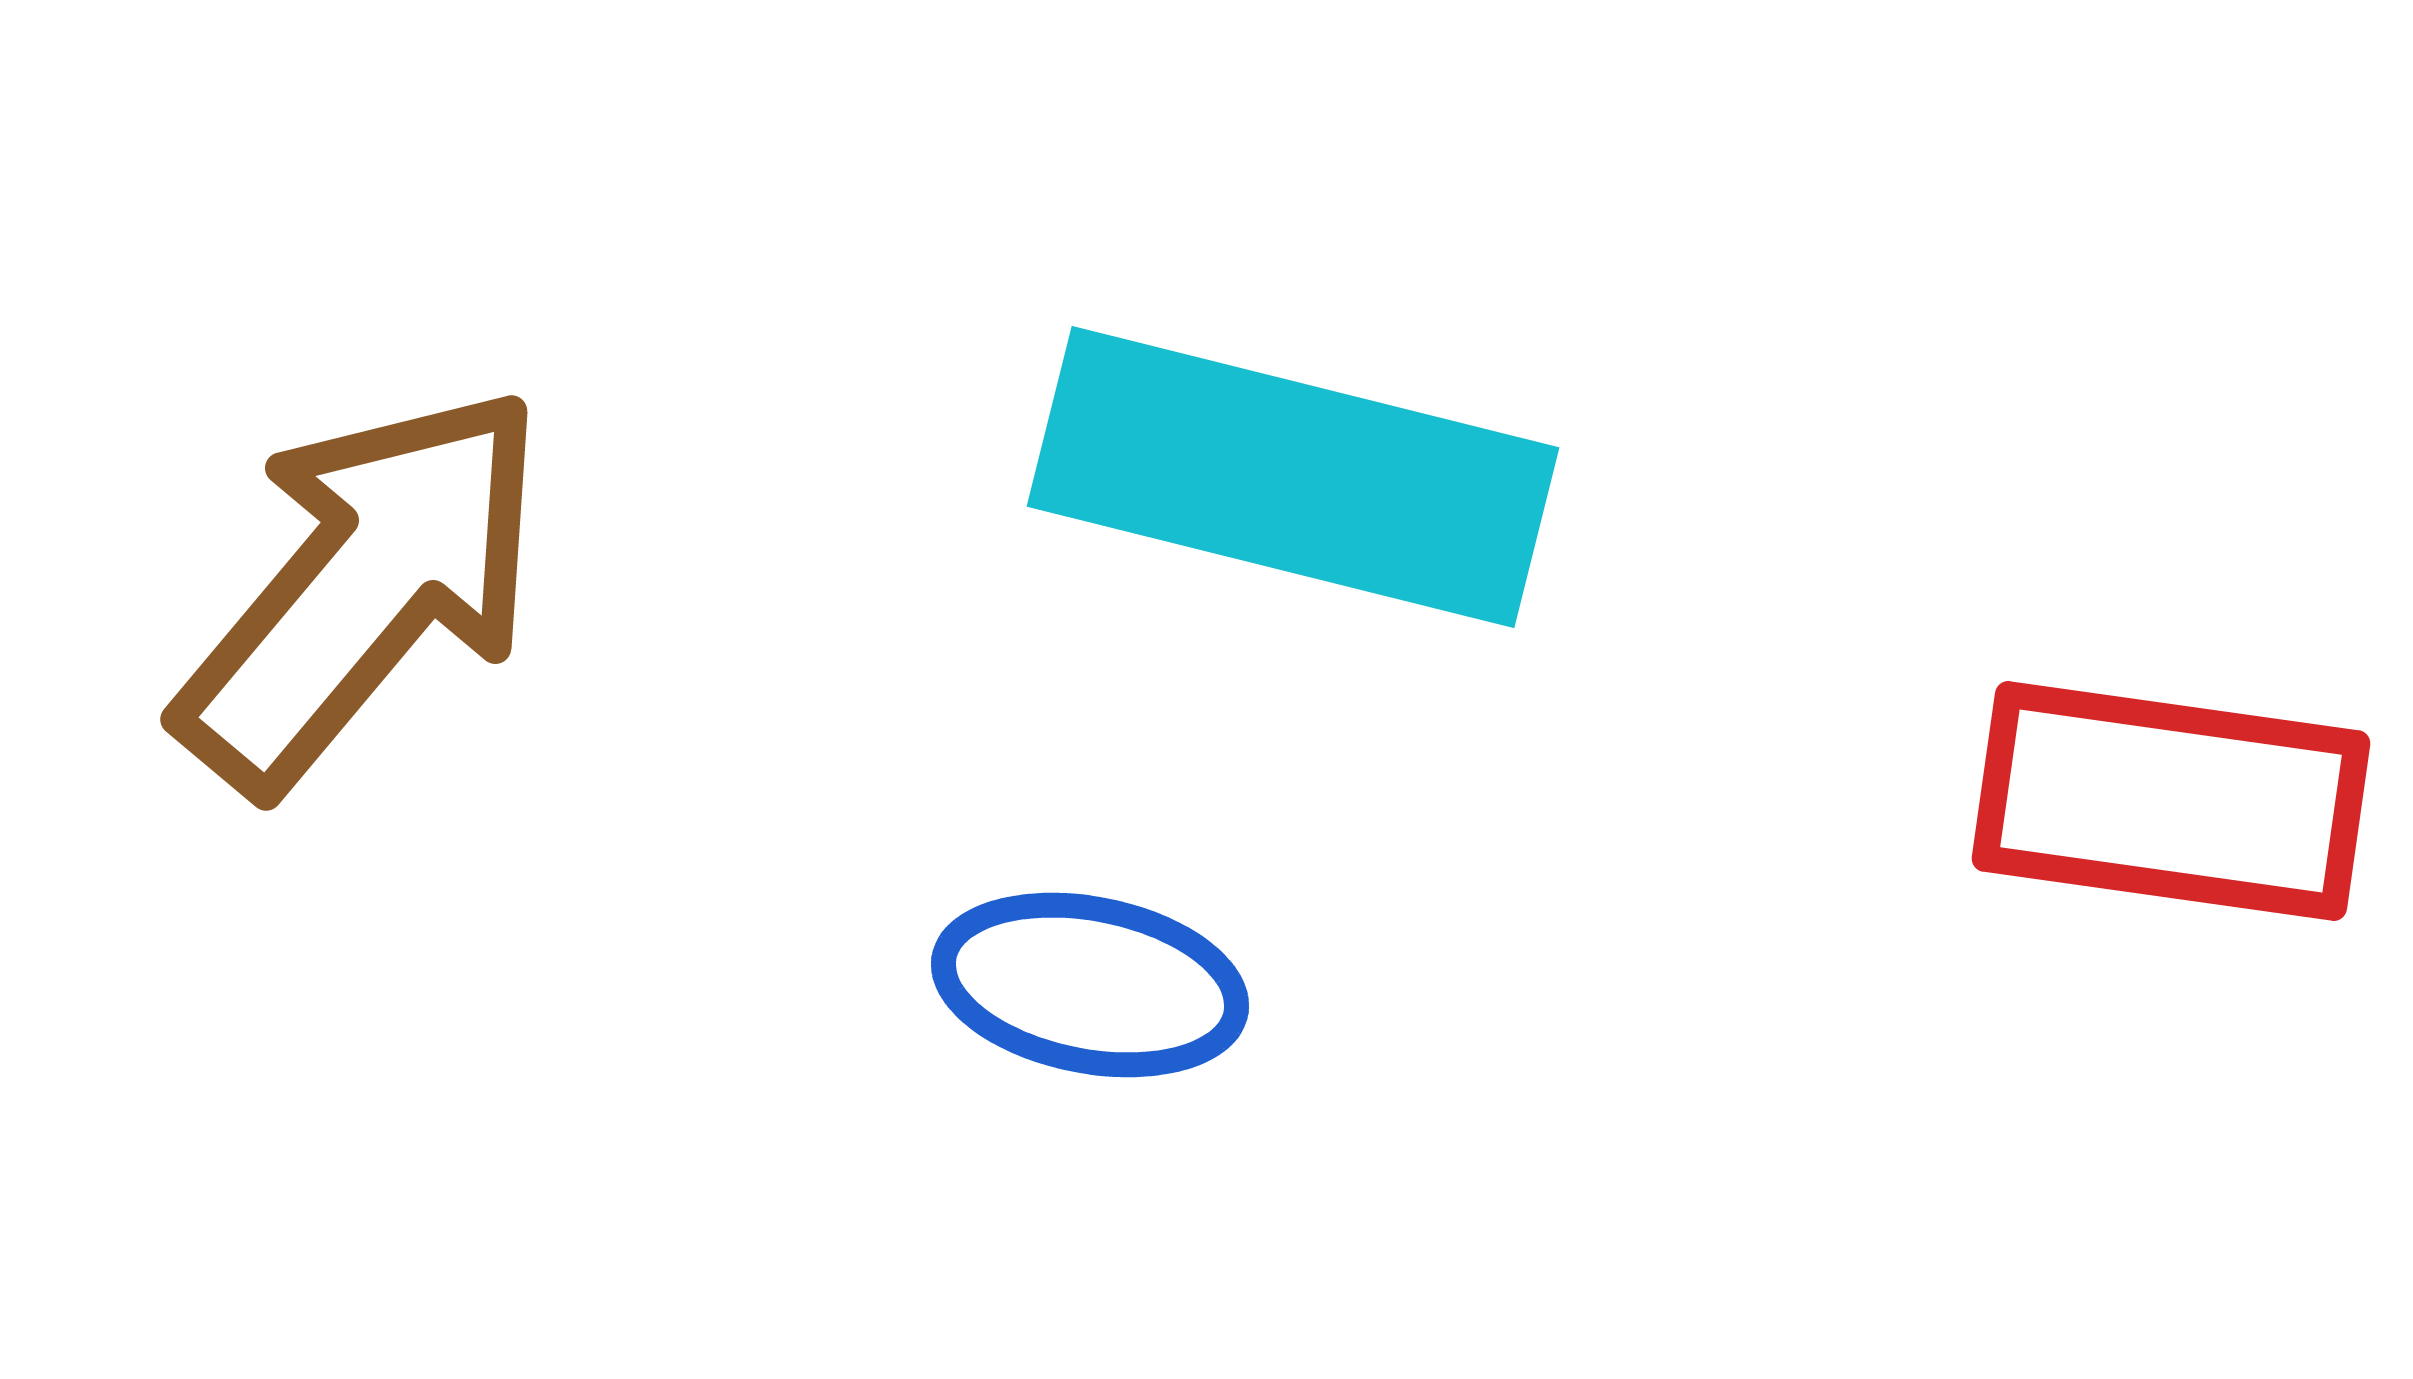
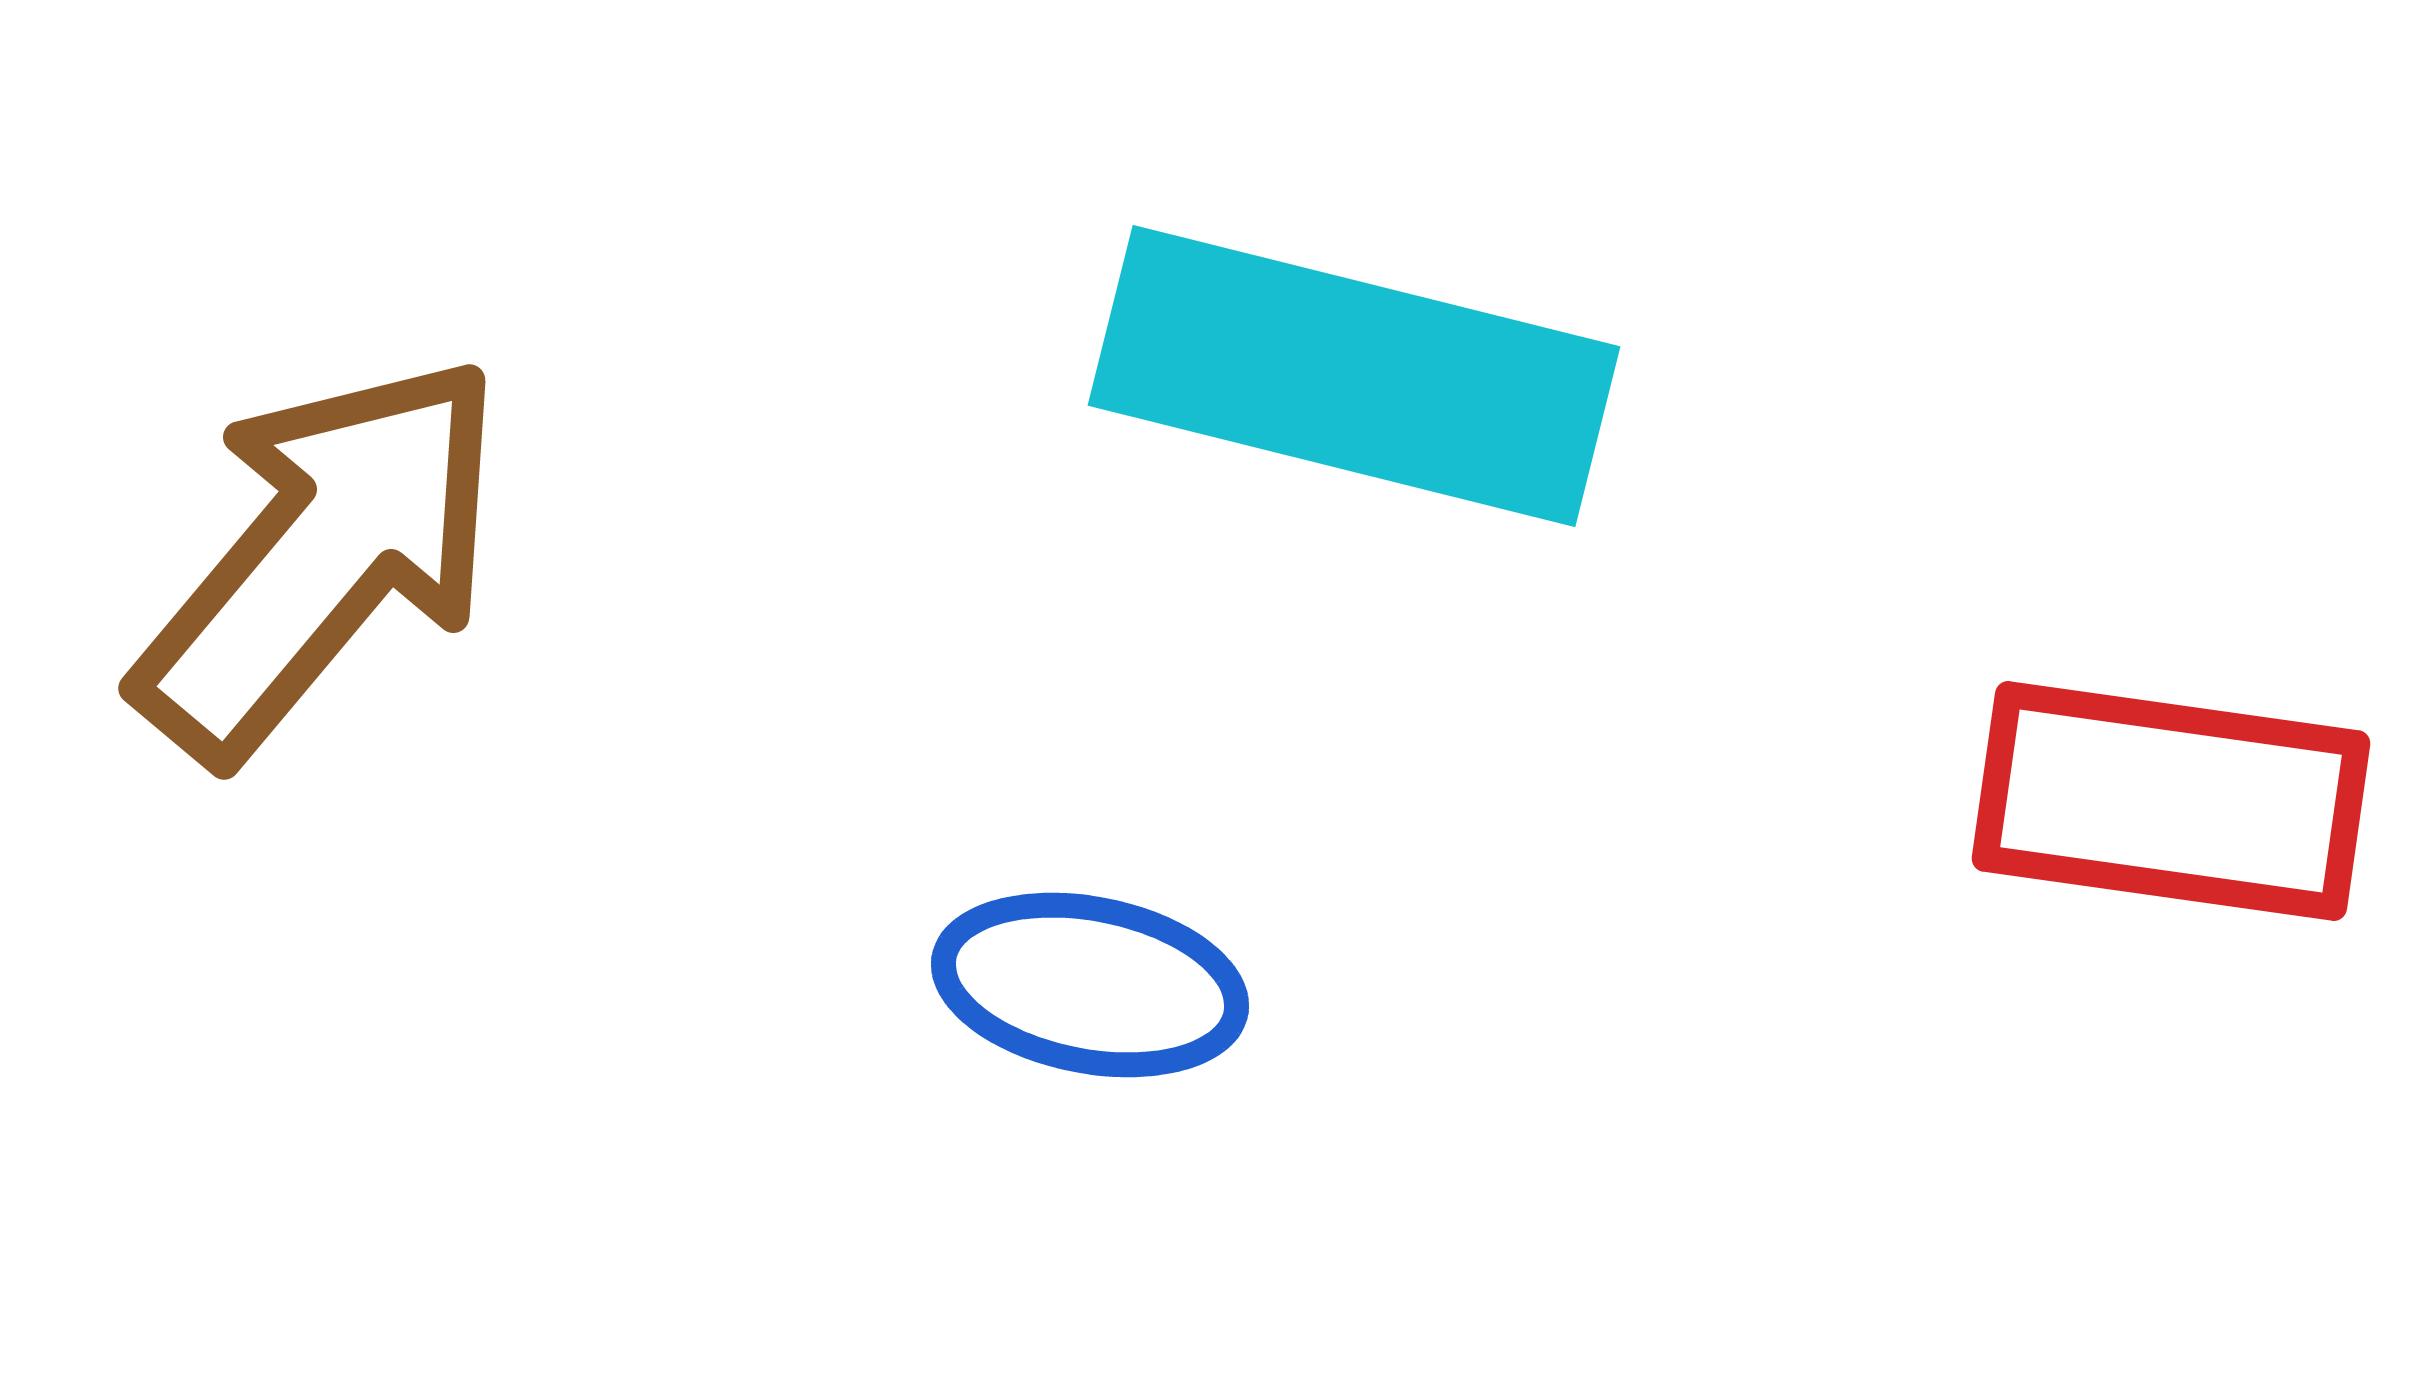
cyan rectangle: moved 61 px right, 101 px up
brown arrow: moved 42 px left, 31 px up
